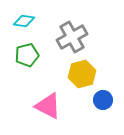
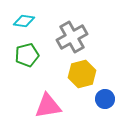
blue circle: moved 2 px right, 1 px up
pink triangle: rotated 36 degrees counterclockwise
